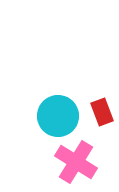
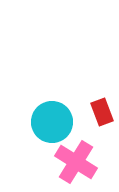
cyan circle: moved 6 px left, 6 px down
